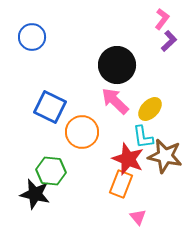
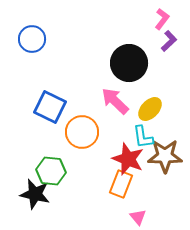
blue circle: moved 2 px down
black circle: moved 12 px right, 2 px up
brown star: rotated 12 degrees counterclockwise
